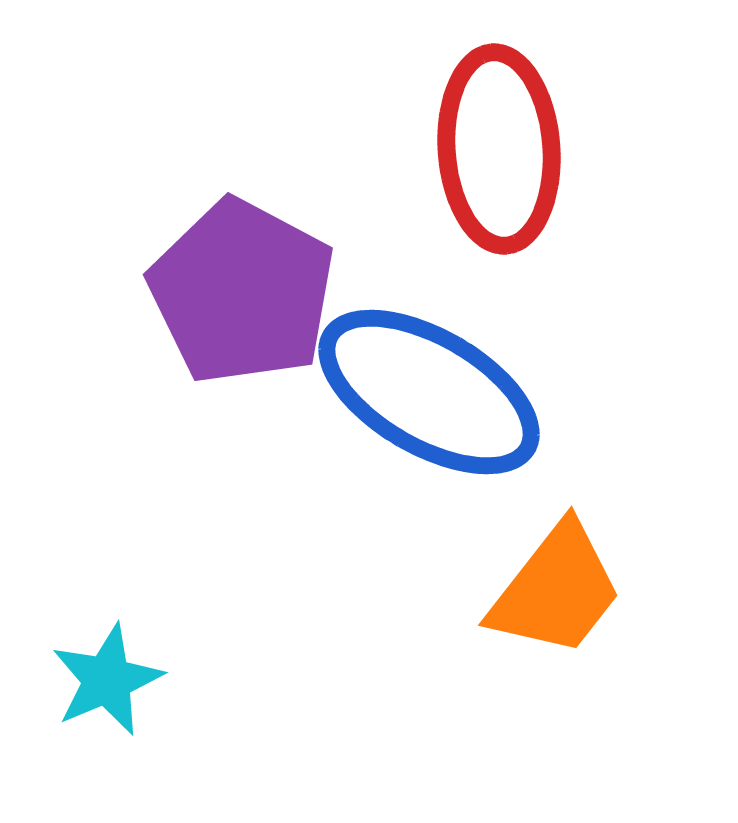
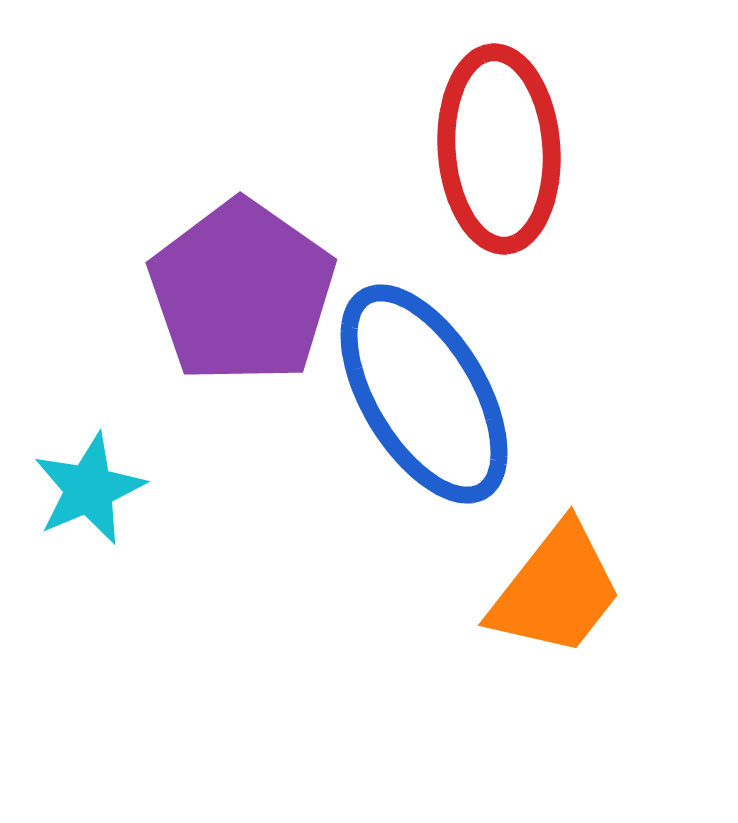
purple pentagon: rotated 7 degrees clockwise
blue ellipse: moved 5 px left, 2 px down; rotated 29 degrees clockwise
cyan star: moved 18 px left, 191 px up
